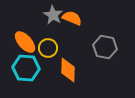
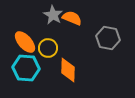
gray hexagon: moved 3 px right, 9 px up
